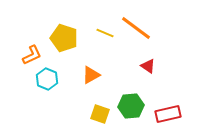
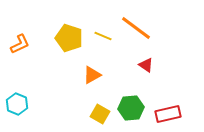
yellow line: moved 2 px left, 3 px down
yellow pentagon: moved 5 px right
orange L-shape: moved 12 px left, 11 px up
red triangle: moved 2 px left, 1 px up
orange triangle: moved 1 px right
cyan hexagon: moved 30 px left, 25 px down
green hexagon: moved 2 px down
yellow square: rotated 12 degrees clockwise
